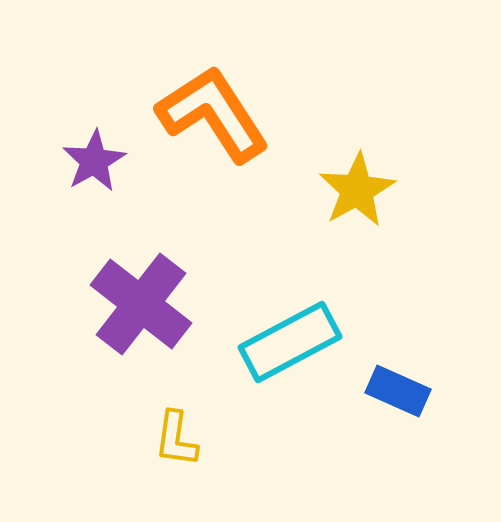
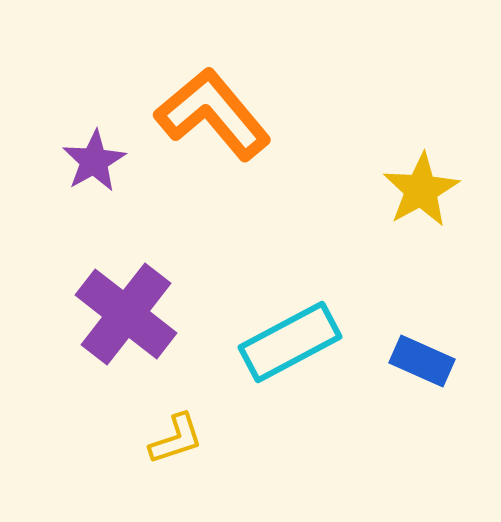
orange L-shape: rotated 7 degrees counterclockwise
yellow star: moved 64 px right
purple cross: moved 15 px left, 10 px down
blue rectangle: moved 24 px right, 30 px up
yellow L-shape: rotated 116 degrees counterclockwise
